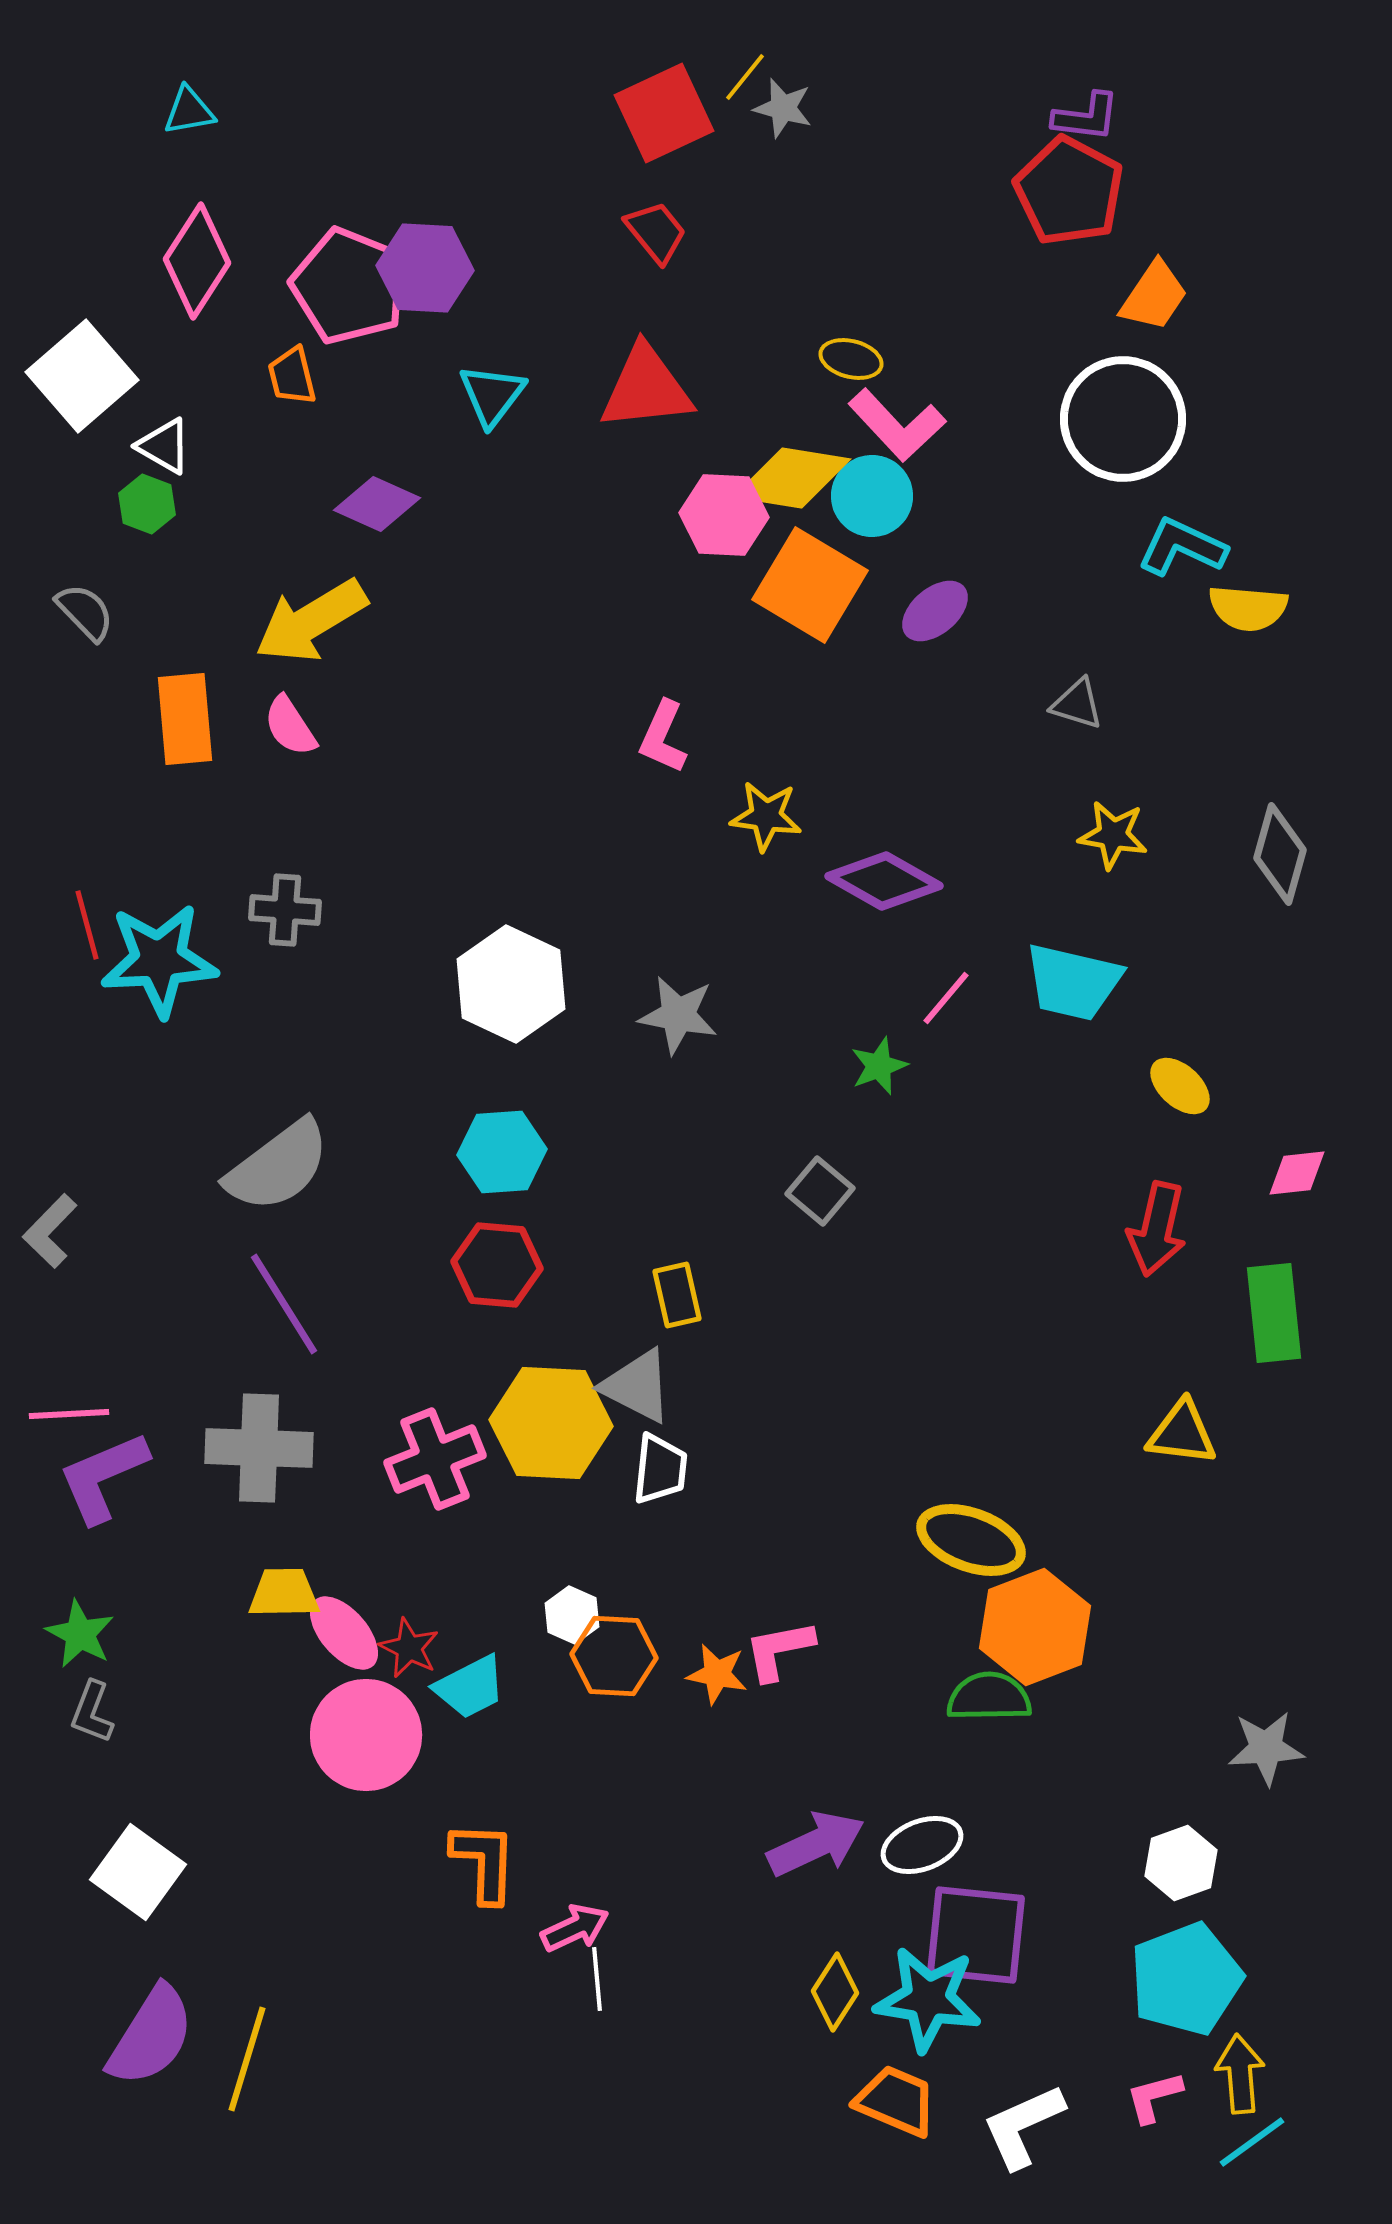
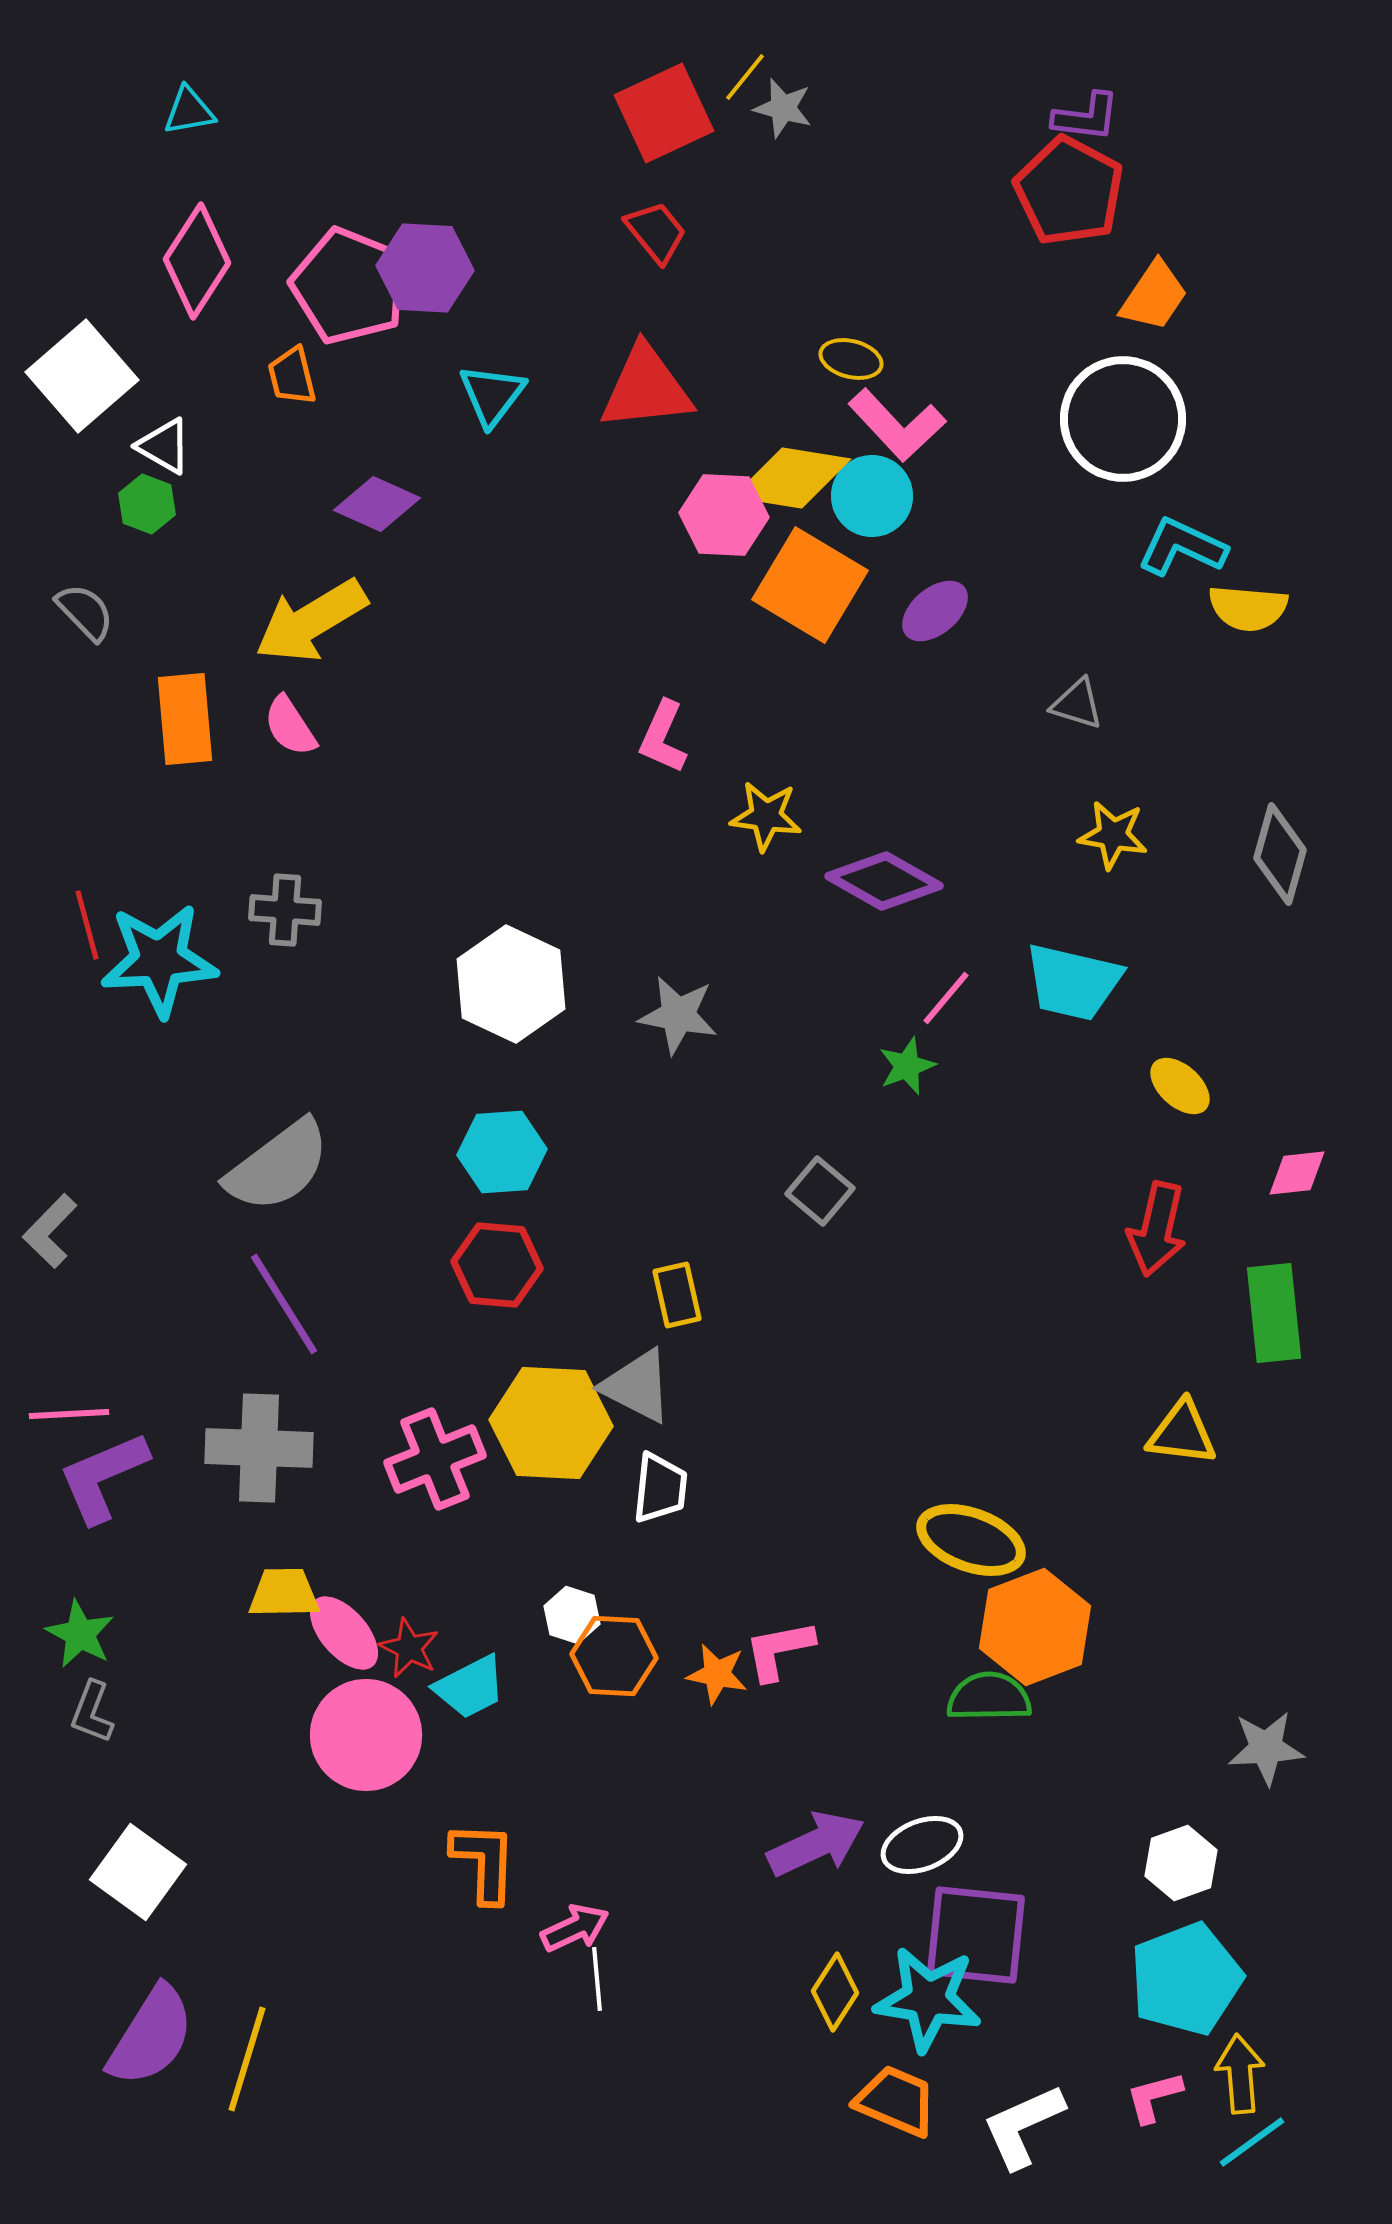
green star at (879, 1066): moved 28 px right
white trapezoid at (660, 1469): moved 19 px down
white hexagon at (572, 1615): rotated 6 degrees counterclockwise
